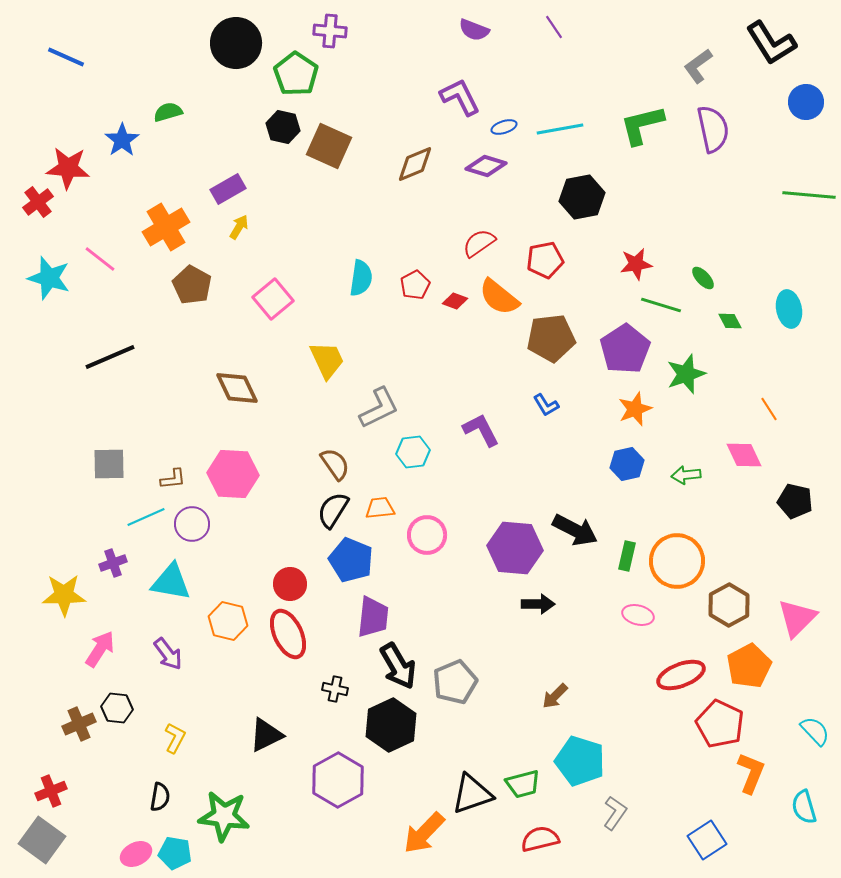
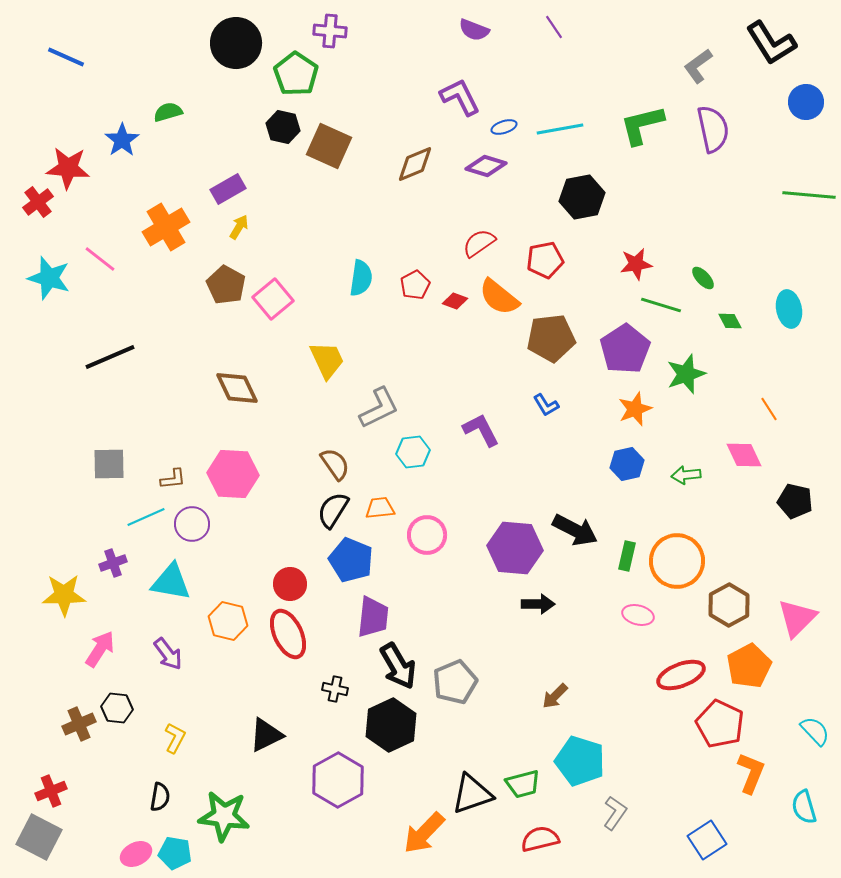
brown pentagon at (192, 285): moved 34 px right
gray square at (42, 840): moved 3 px left, 3 px up; rotated 9 degrees counterclockwise
